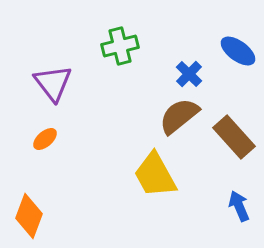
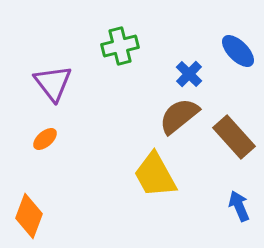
blue ellipse: rotated 9 degrees clockwise
